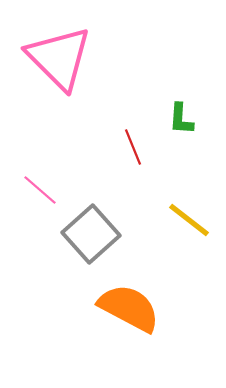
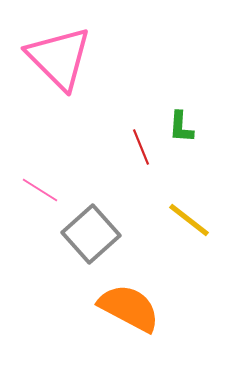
green L-shape: moved 8 px down
red line: moved 8 px right
pink line: rotated 9 degrees counterclockwise
